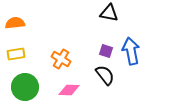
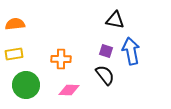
black triangle: moved 6 px right, 7 px down
orange semicircle: moved 1 px down
yellow rectangle: moved 2 px left
orange cross: rotated 30 degrees counterclockwise
green circle: moved 1 px right, 2 px up
